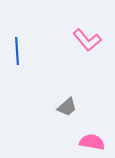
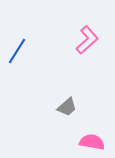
pink L-shape: rotated 92 degrees counterclockwise
blue line: rotated 36 degrees clockwise
